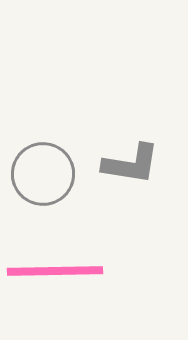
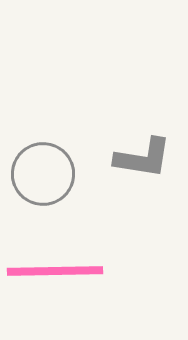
gray L-shape: moved 12 px right, 6 px up
